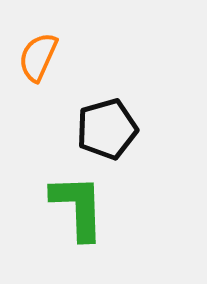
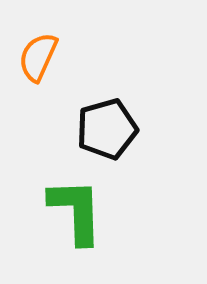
green L-shape: moved 2 px left, 4 px down
